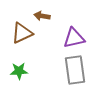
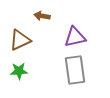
brown triangle: moved 2 px left, 7 px down
purple triangle: moved 1 px right, 1 px up
